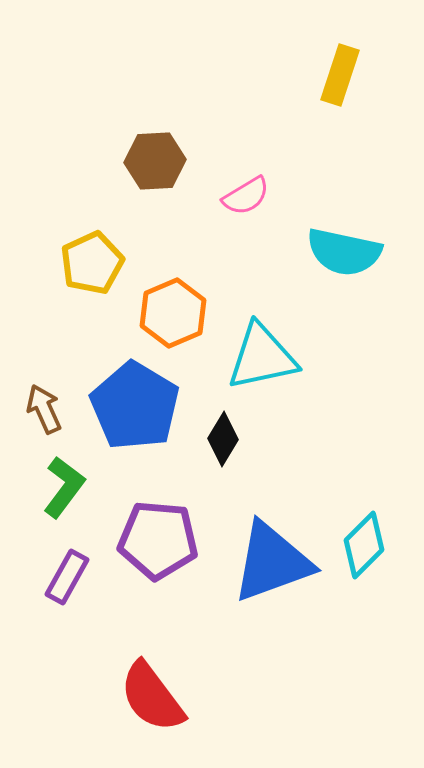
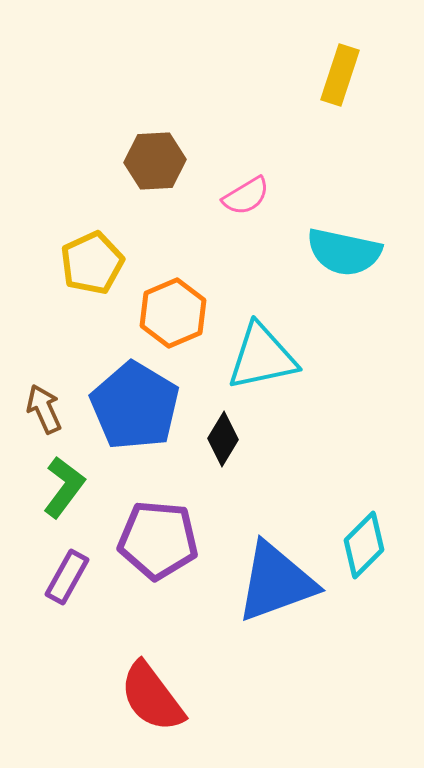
blue triangle: moved 4 px right, 20 px down
